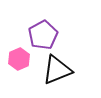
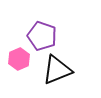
purple pentagon: moved 1 px left, 1 px down; rotated 24 degrees counterclockwise
